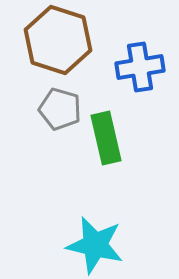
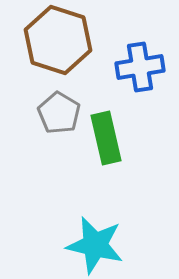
gray pentagon: moved 1 px left, 4 px down; rotated 15 degrees clockwise
